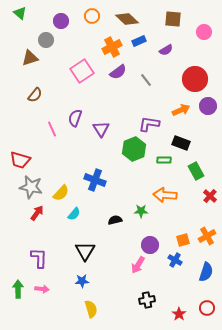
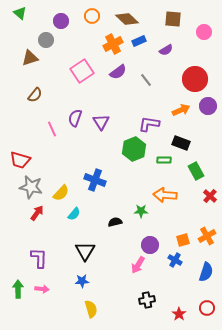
orange cross at (112, 47): moved 1 px right, 3 px up
purple triangle at (101, 129): moved 7 px up
black semicircle at (115, 220): moved 2 px down
